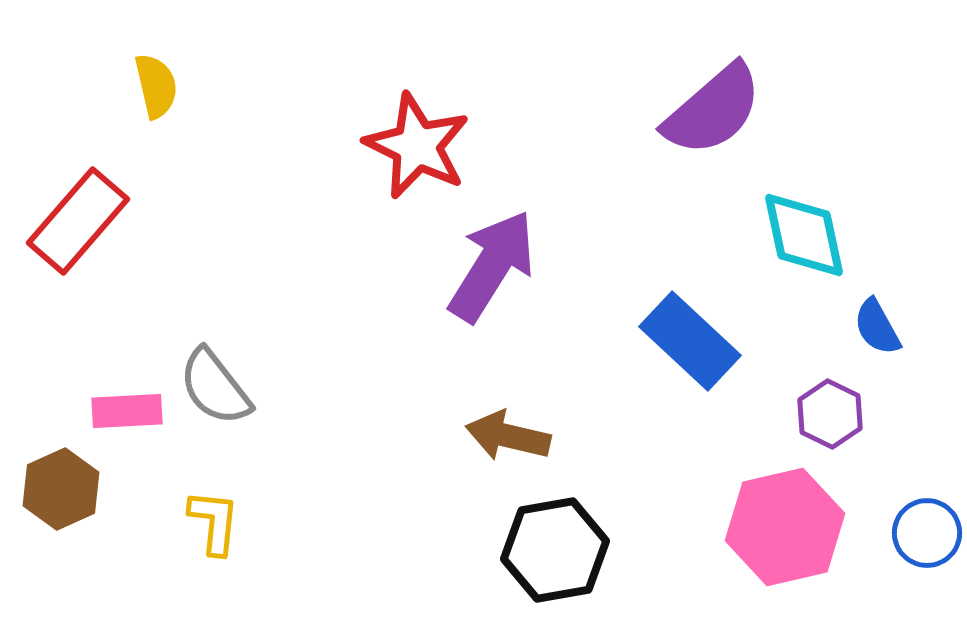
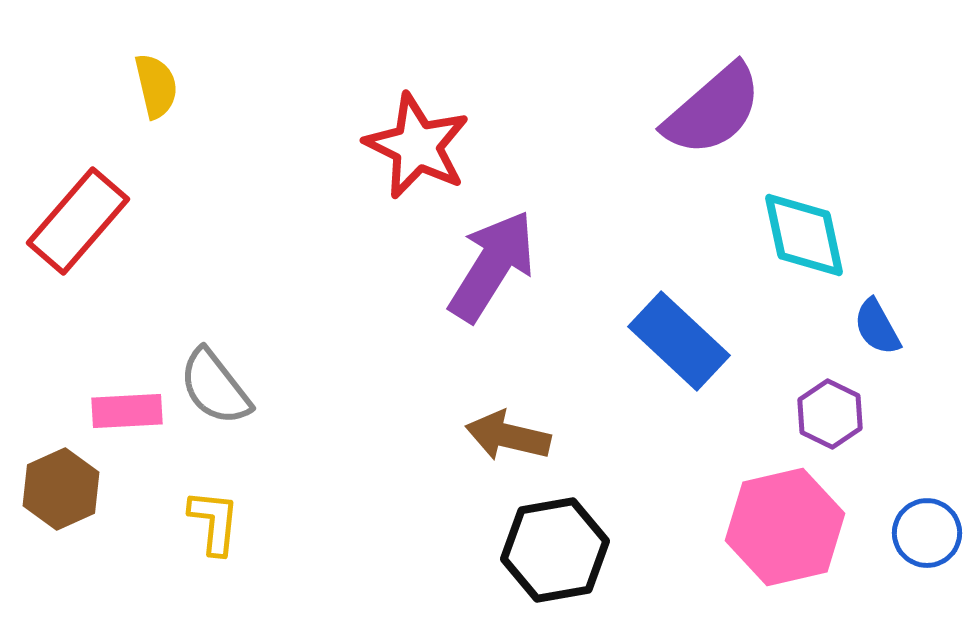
blue rectangle: moved 11 px left
